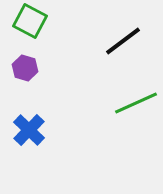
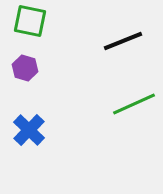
green square: rotated 16 degrees counterclockwise
black line: rotated 15 degrees clockwise
green line: moved 2 px left, 1 px down
